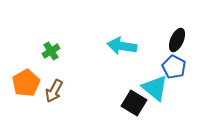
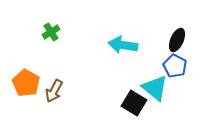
cyan arrow: moved 1 px right, 1 px up
green cross: moved 19 px up
blue pentagon: moved 1 px right, 1 px up
orange pentagon: rotated 12 degrees counterclockwise
